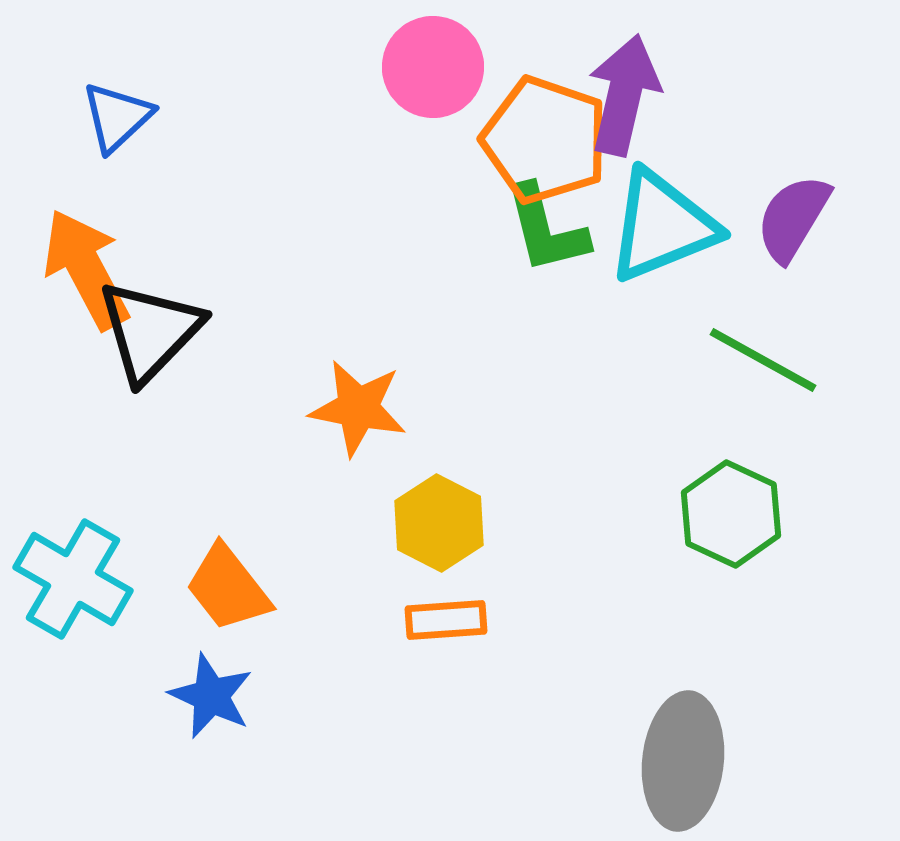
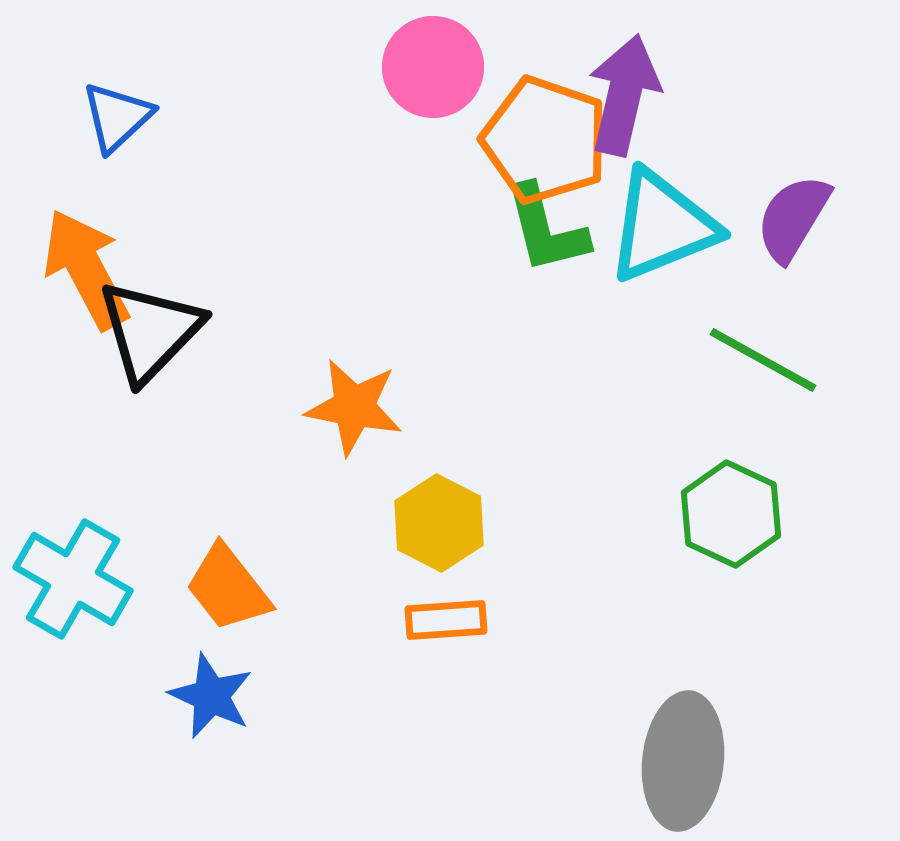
orange star: moved 4 px left, 1 px up
